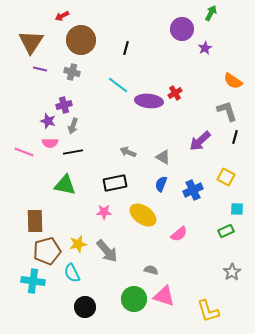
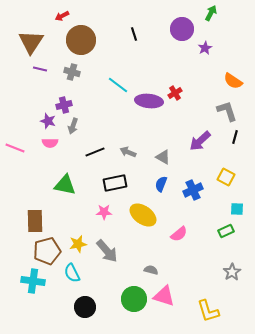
black line at (126, 48): moved 8 px right, 14 px up; rotated 32 degrees counterclockwise
pink line at (24, 152): moved 9 px left, 4 px up
black line at (73, 152): moved 22 px right; rotated 12 degrees counterclockwise
